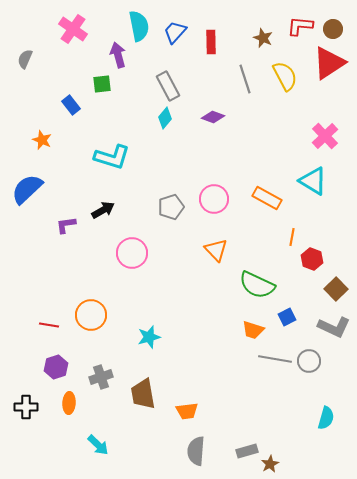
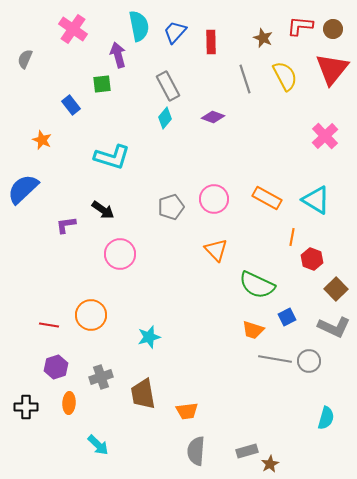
red triangle at (329, 63): moved 3 px right, 6 px down; rotated 18 degrees counterclockwise
cyan triangle at (313, 181): moved 3 px right, 19 px down
blue semicircle at (27, 189): moved 4 px left
black arrow at (103, 210): rotated 65 degrees clockwise
pink circle at (132, 253): moved 12 px left, 1 px down
